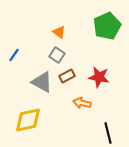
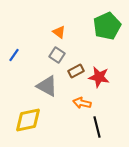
brown rectangle: moved 9 px right, 5 px up
gray triangle: moved 5 px right, 4 px down
black line: moved 11 px left, 6 px up
